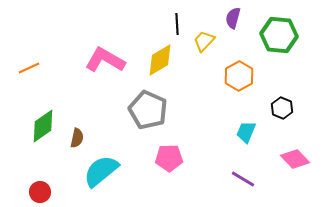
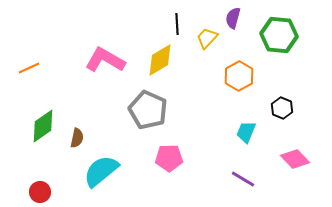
yellow trapezoid: moved 3 px right, 3 px up
